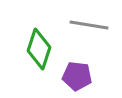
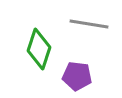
gray line: moved 1 px up
